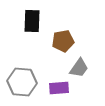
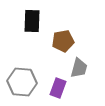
gray trapezoid: rotated 20 degrees counterclockwise
purple rectangle: moved 1 px left; rotated 66 degrees counterclockwise
